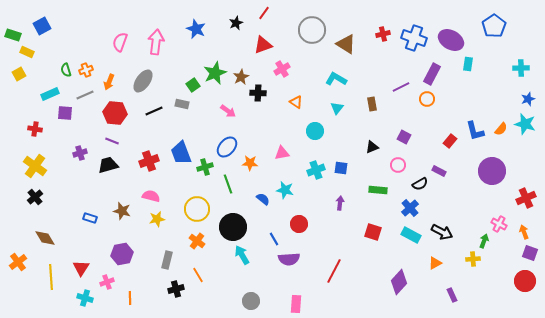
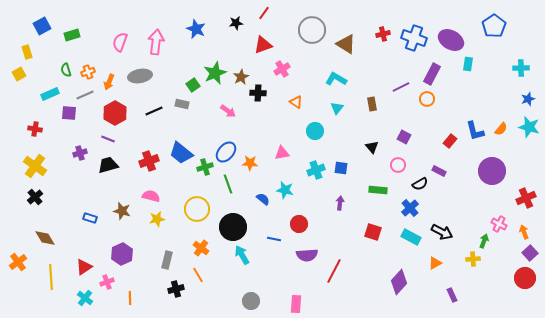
black star at (236, 23): rotated 16 degrees clockwise
green rectangle at (13, 35): moved 59 px right; rotated 35 degrees counterclockwise
yellow rectangle at (27, 52): rotated 48 degrees clockwise
orange cross at (86, 70): moved 2 px right, 2 px down
gray ellipse at (143, 81): moved 3 px left, 5 px up; rotated 45 degrees clockwise
purple square at (65, 113): moved 4 px right
red hexagon at (115, 113): rotated 25 degrees clockwise
cyan star at (525, 124): moved 4 px right, 3 px down
purple line at (112, 141): moved 4 px left, 2 px up
blue ellipse at (227, 147): moved 1 px left, 5 px down
black triangle at (372, 147): rotated 48 degrees counterclockwise
blue trapezoid at (181, 153): rotated 30 degrees counterclockwise
cyan rectangle at (411, 235): moved 2 px down
blue line at (274, 239): rotated 48 degrees counterclockwise
orange cross at (197, 241): moved 4 px right, 7 px down
purple square at (530, 253): rotated 28 degrees clockwise
purple hexagon at (122, 254): rotated 15 degrees counterclockwise
purple semicircle at (289, 259): moved 18 px right, 4 px up
red triangle at (81, 268): moved 3 px right, 1 px up; rotated 24 degrees clockwise
red circle at (525, 281): moved 3 px up
cyan cross at (85, 298): rotated 21 degrees clockwise
